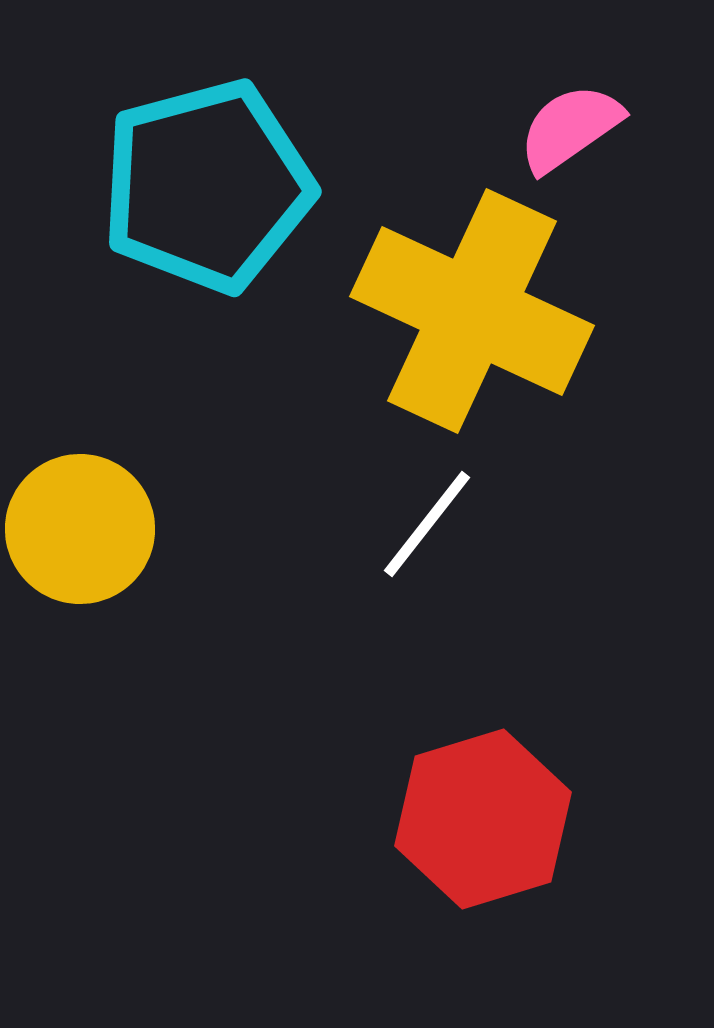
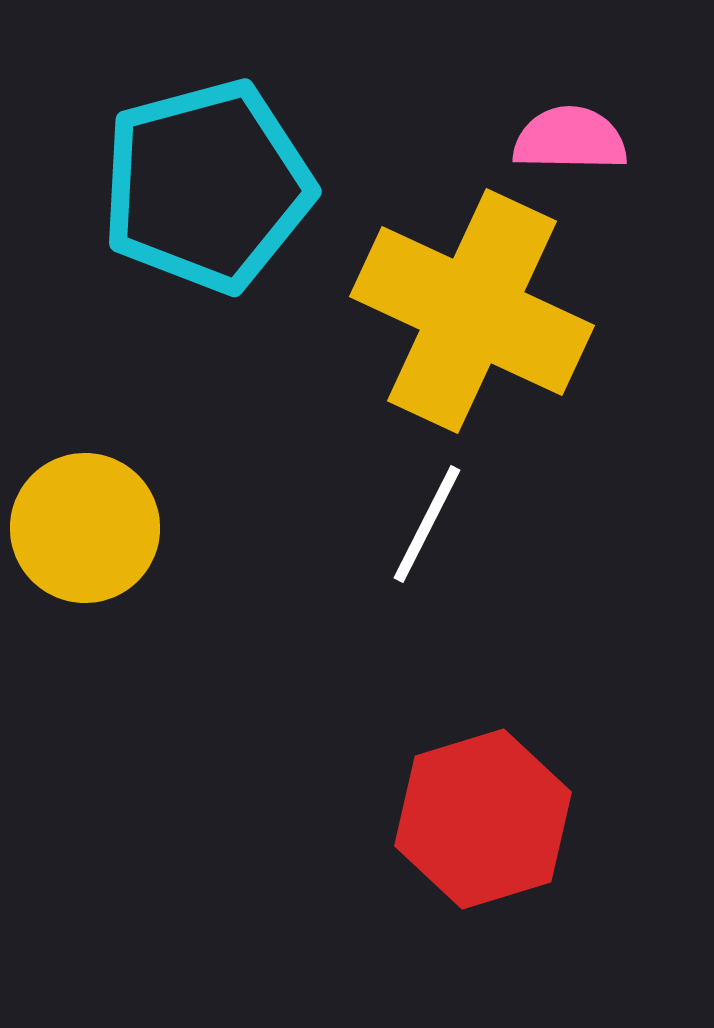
pink semicircle: moved 11 px down; rotated 36 degrees clockwise
white line: rotated 11 degrees counterclockwise
yellow circle: moved 5 px right, 1 px up
